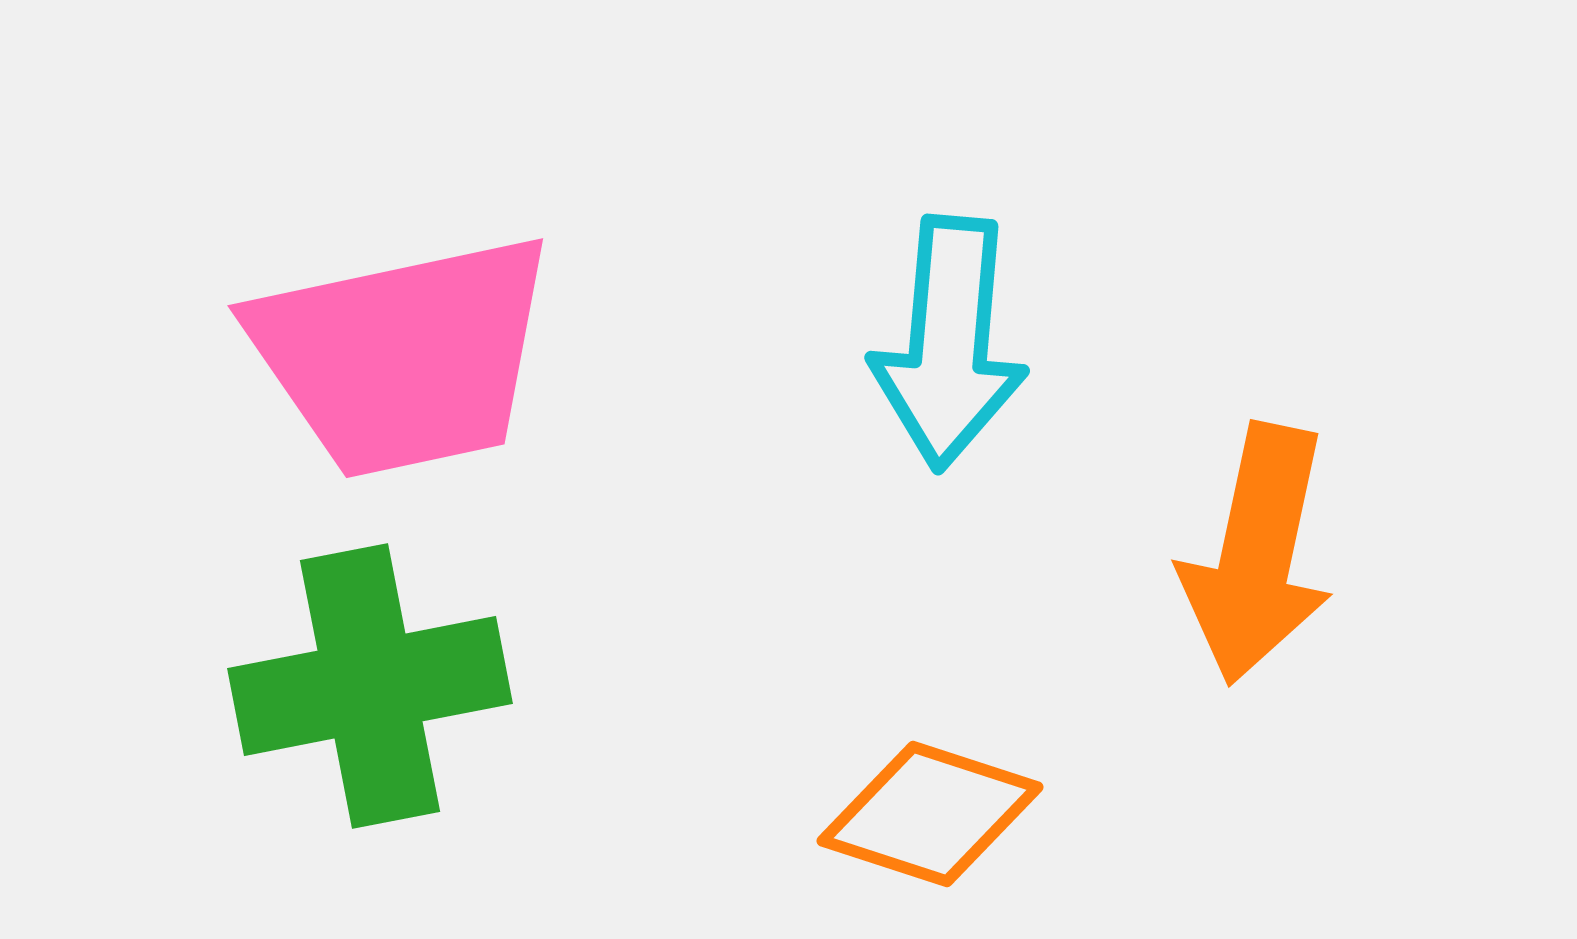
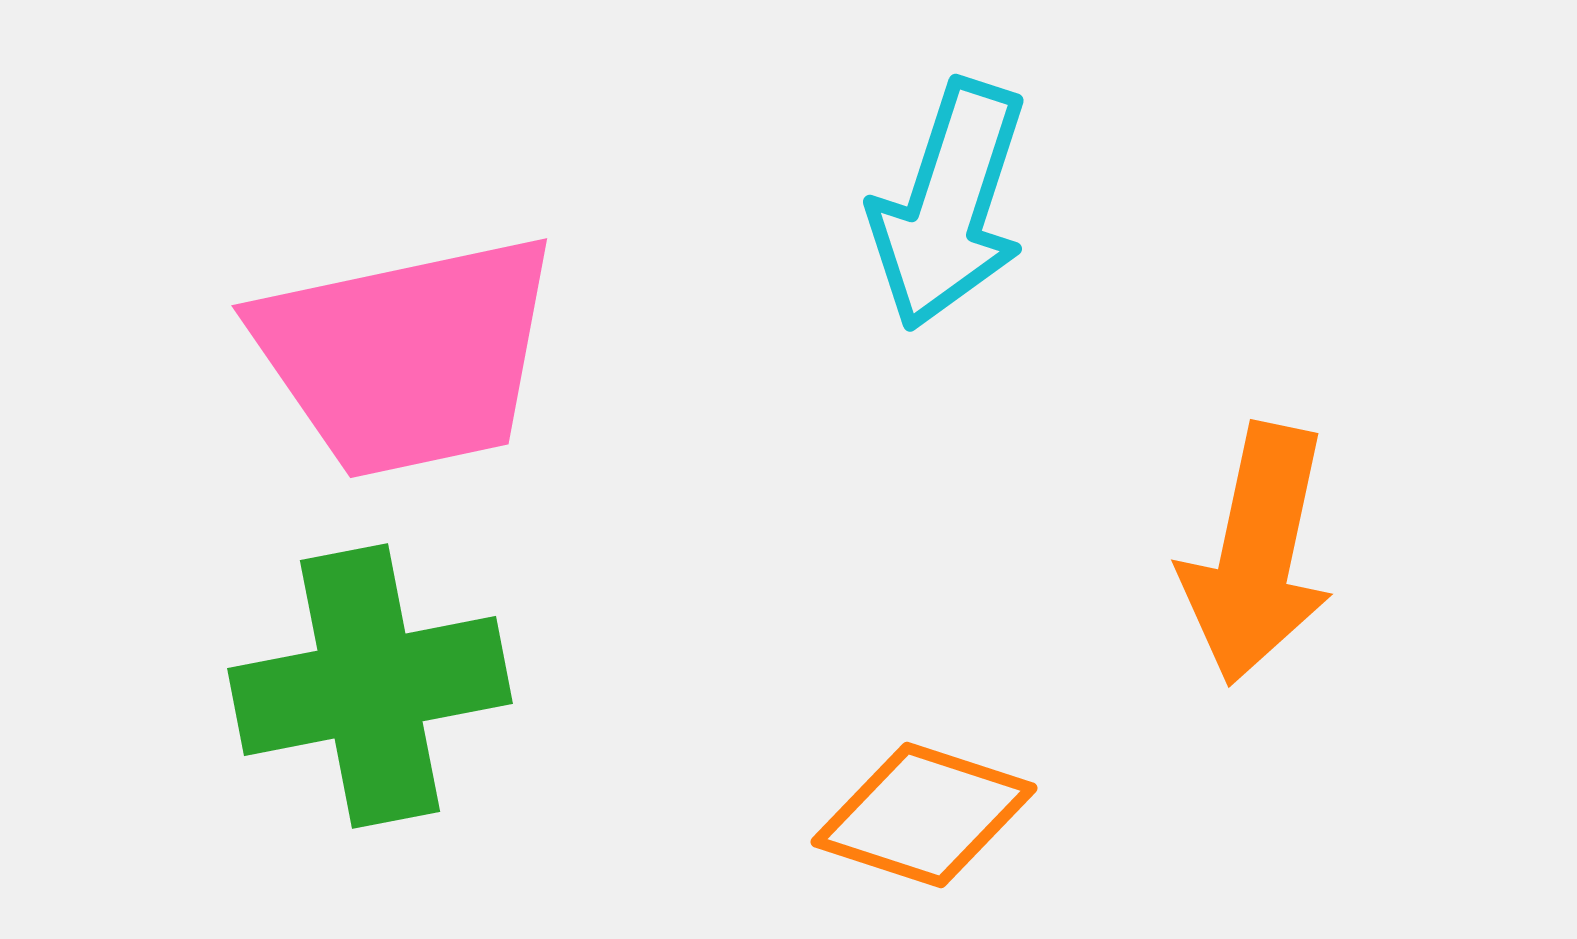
cyan arrow: moved 138 px up; rotated 13 degrees clockwise
pink trapezoid: moved 4 px right
orange diamond: moved 6 px left, 1 px down
